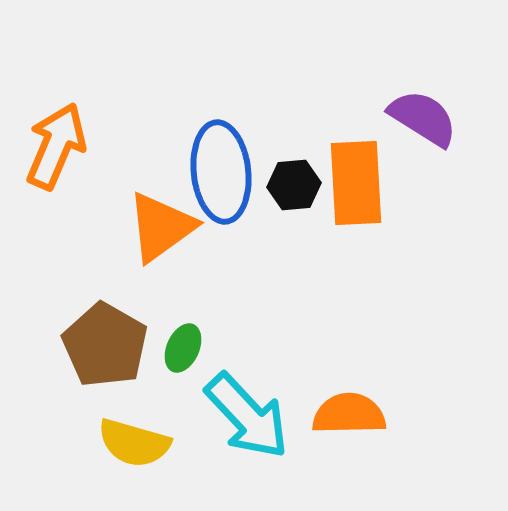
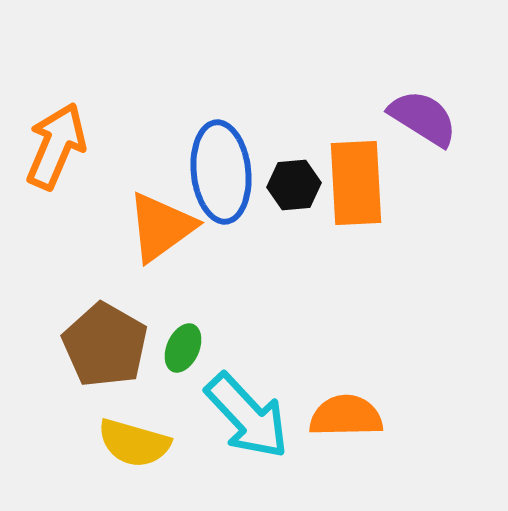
orange semicircle: moved 3 px left, 2 px down
